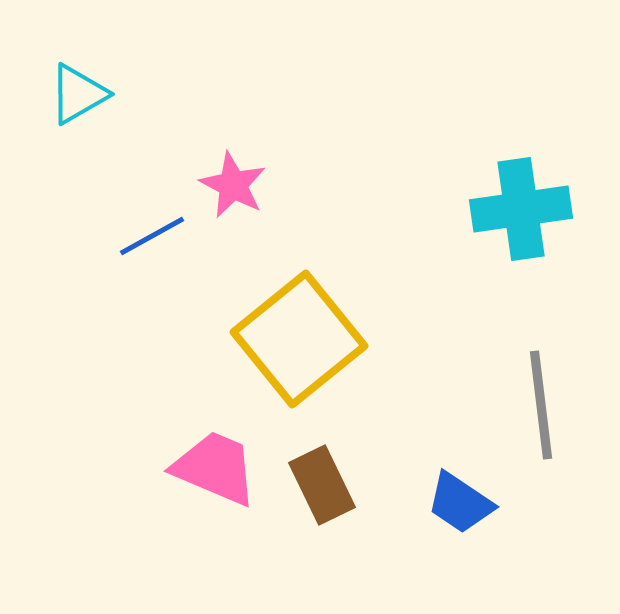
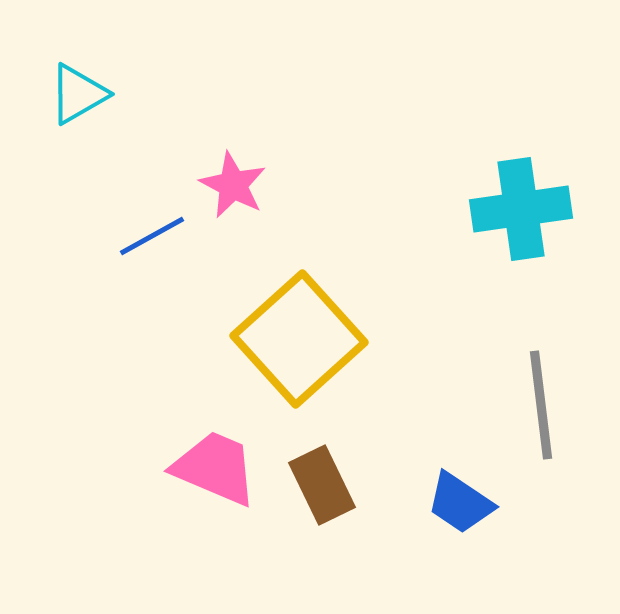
yellow square: rotated 3 degrees counterclockwise
